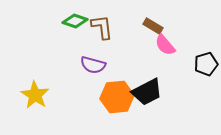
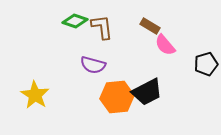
brown rectangle: moved 3 px left
